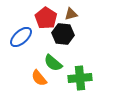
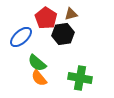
black hexagon: rotated 15 degrees counterclockwise
green semicircle: moved 16 px left
green cross: rotated 15 degrees clockwise
